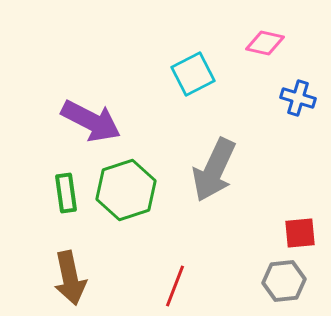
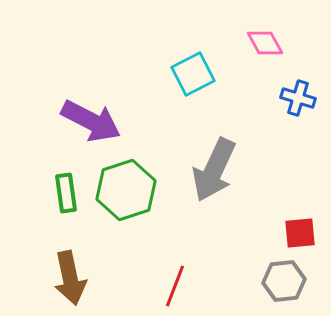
pink diamond: rotated 48 degrees clockwise
